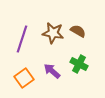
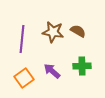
brown star: moved 1 px up
purple line: rotated 12 degrees counterclockwise
green cross: moved 3 px right, 2 px down; rotated 30 degrees counterclockwise
